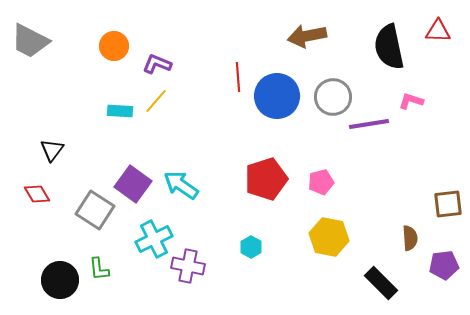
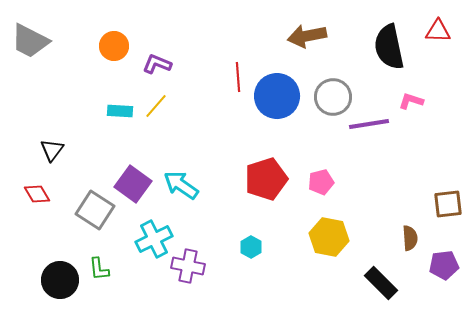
yellow line: moved 5 px down
